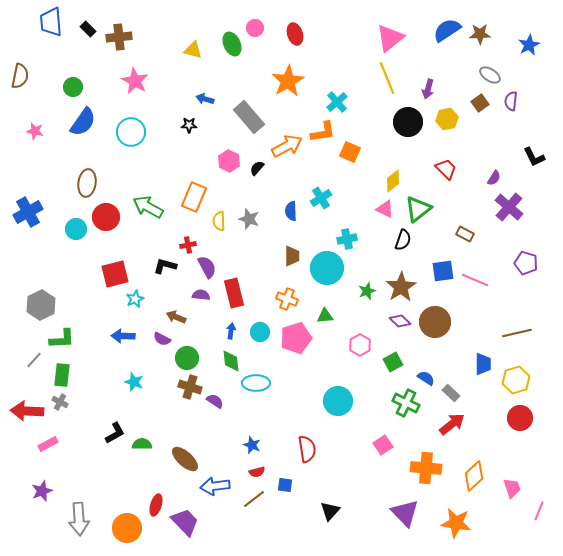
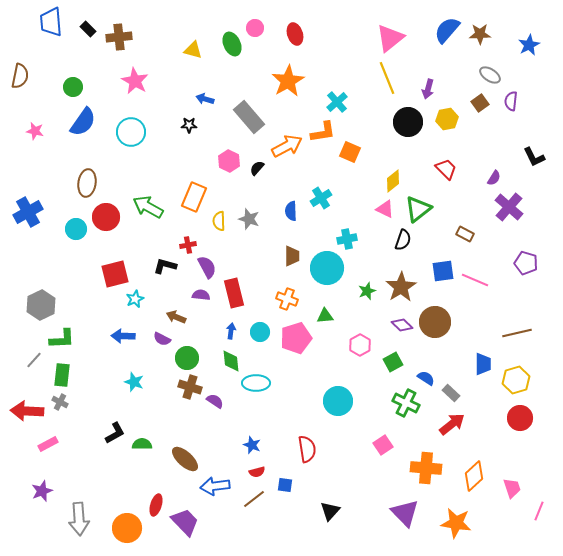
blue semicircle at (447, 30): rotated 16 degrees counterclockwise
purple diamond at (400, 321): moved 2 px right, 4 px down
